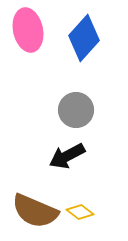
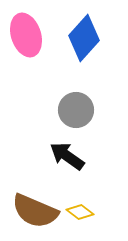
pink ellipse: moved 2 px left, 5 px down; rotated 6 degrees counterclockwise
black arrow: rotated 63 degrees clockwise
